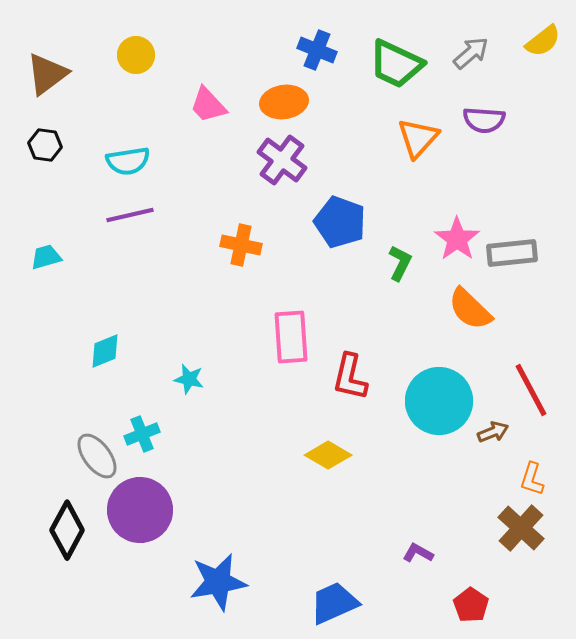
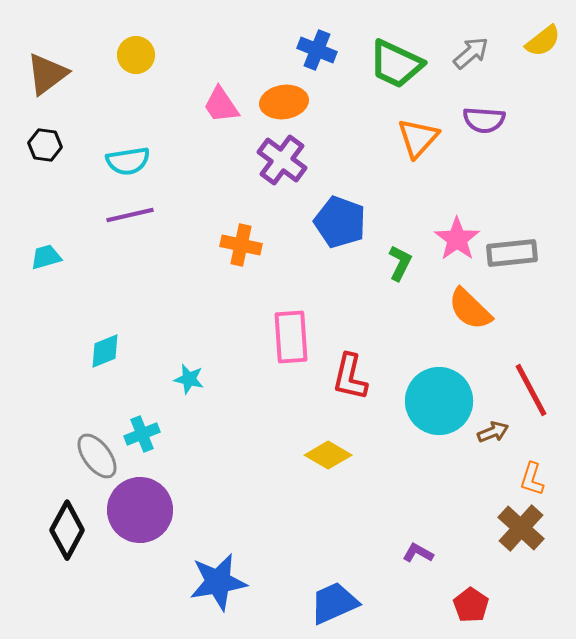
pink trapezoid: moved 13 px right; rotated 9 degrees clockwise
